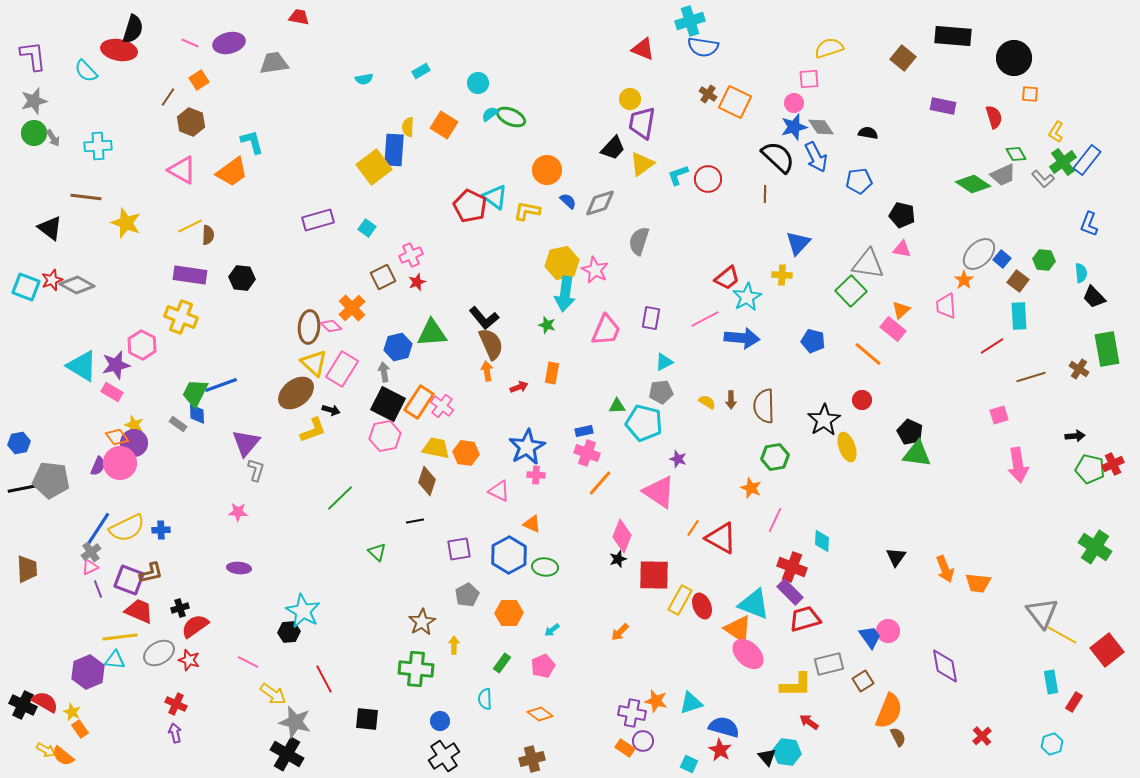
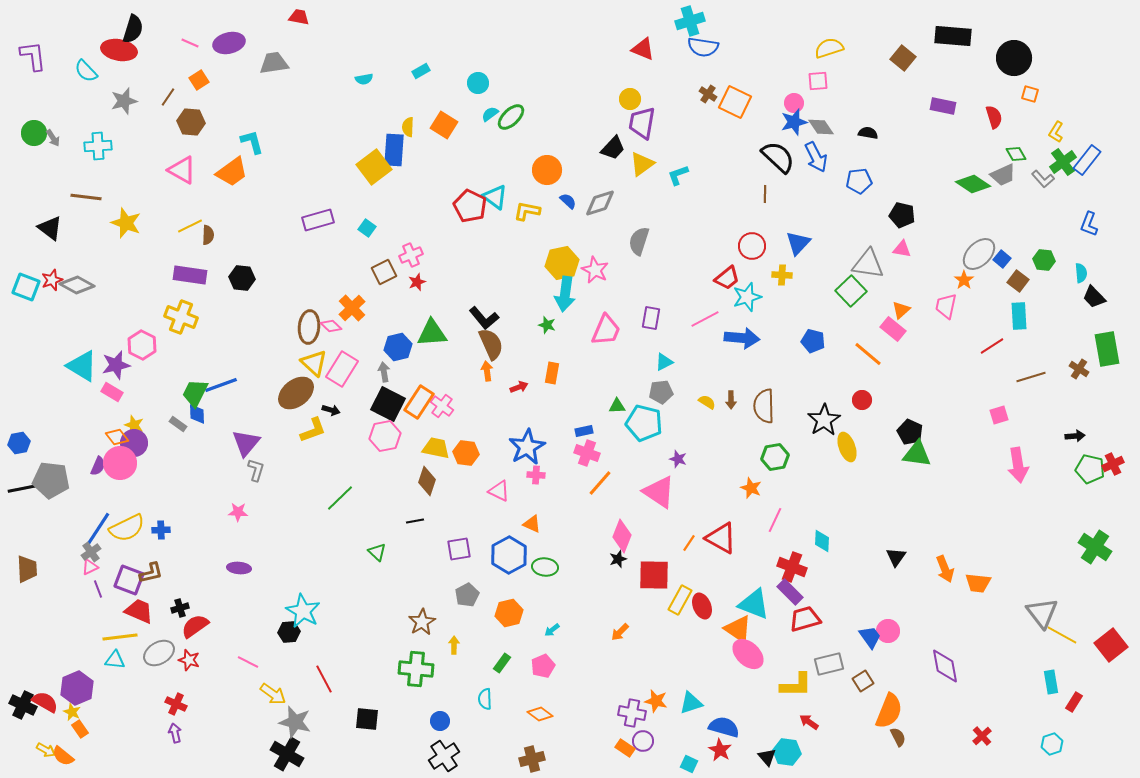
pink square at (809, 79): moved 9 px right, 2 px down
orange square at (1030, 94): rotated 12 degrees clockwise
gray star at (34, 101): moved 90 px right
green ellipse at (511, 117): rotated 68 degrees counterclockwise
brown hexagon at (191, 122): rotated 16 degrees counterclockwise
blue star at (794, 127): moved 5 px up
red circle at (708, 179): moved 44 px right, 67 px down
brown square at (383, 277): moved 1 px right, 5 px up
cyan star at (747, 297): rotated 12 degrees clockwise
pink trapezoid at (946, 306): rotated 16 degrees clockwise
orange line at (693, 528): moved 4 px left, 15 px down
orange hexagon at (509, 613): rotated 12 degrees counterclockwise
red square at (1107, 650): moved 4 px right, 5 px up
purple hexagon at (88, 672): moved 11 px left, 16 px down
